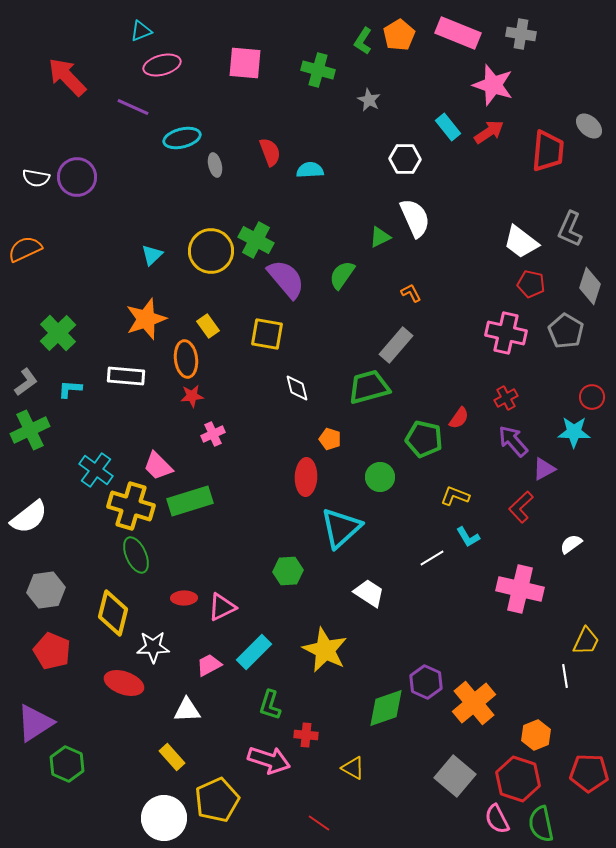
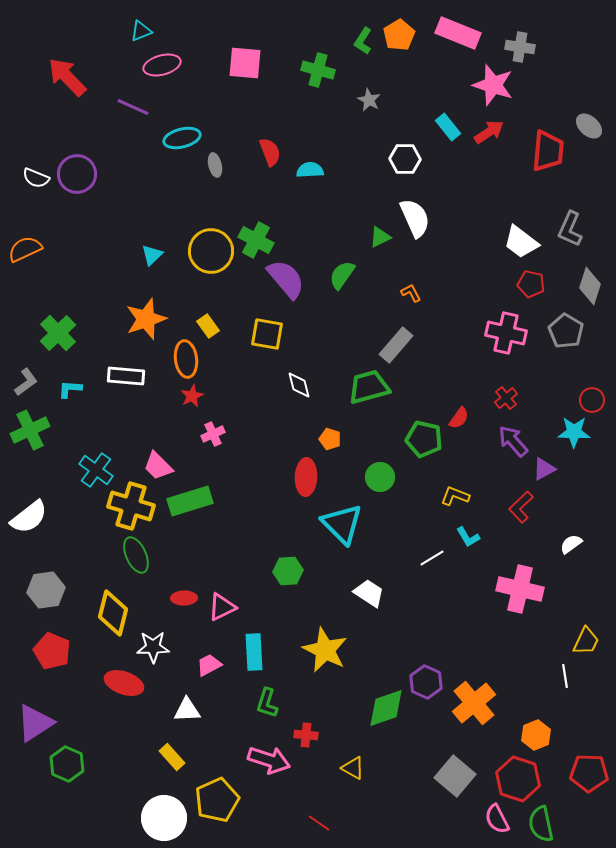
gray cross at (521, 34): moved 1 px left, 13 px down
purple circle at (77, 177): moved 3 px up
white semicircle at (36, 178): rotated 12 degrees clockwise
white diamond at (297, 388): moved 2 px right, 3 px up
red star at (192, 396): rotated 20 degrees counterclockwise
red circle at (592, 397): moved 3 px down
red cross at (506, 398): rotated 10 degrees counterclockwise
cyan triangle at (341, 528): moved 1 px right, 4 px up; rotated 33 degrees counterclockwise
cyan rectangle at (254, 652): rotated 48 degrees counterclockwise
green L-shape at (270, 705): moved 3 px left, 2 px up
